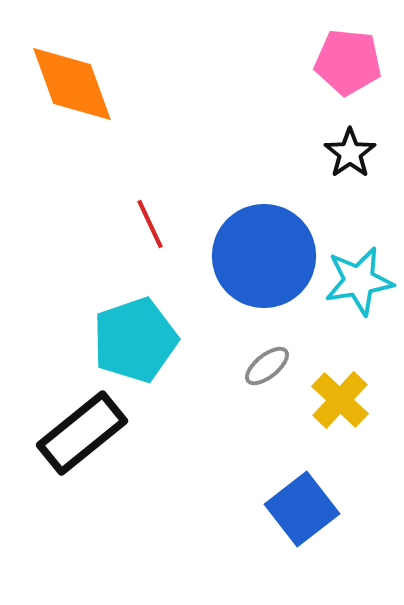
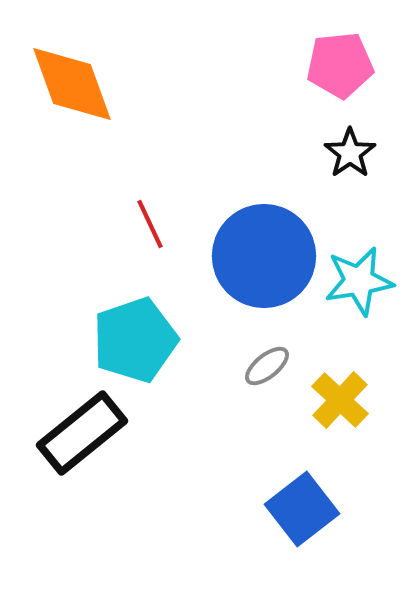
pink pentagon: moved 8 px left, 3 px down; rotated 12 degrees counterclockwise
